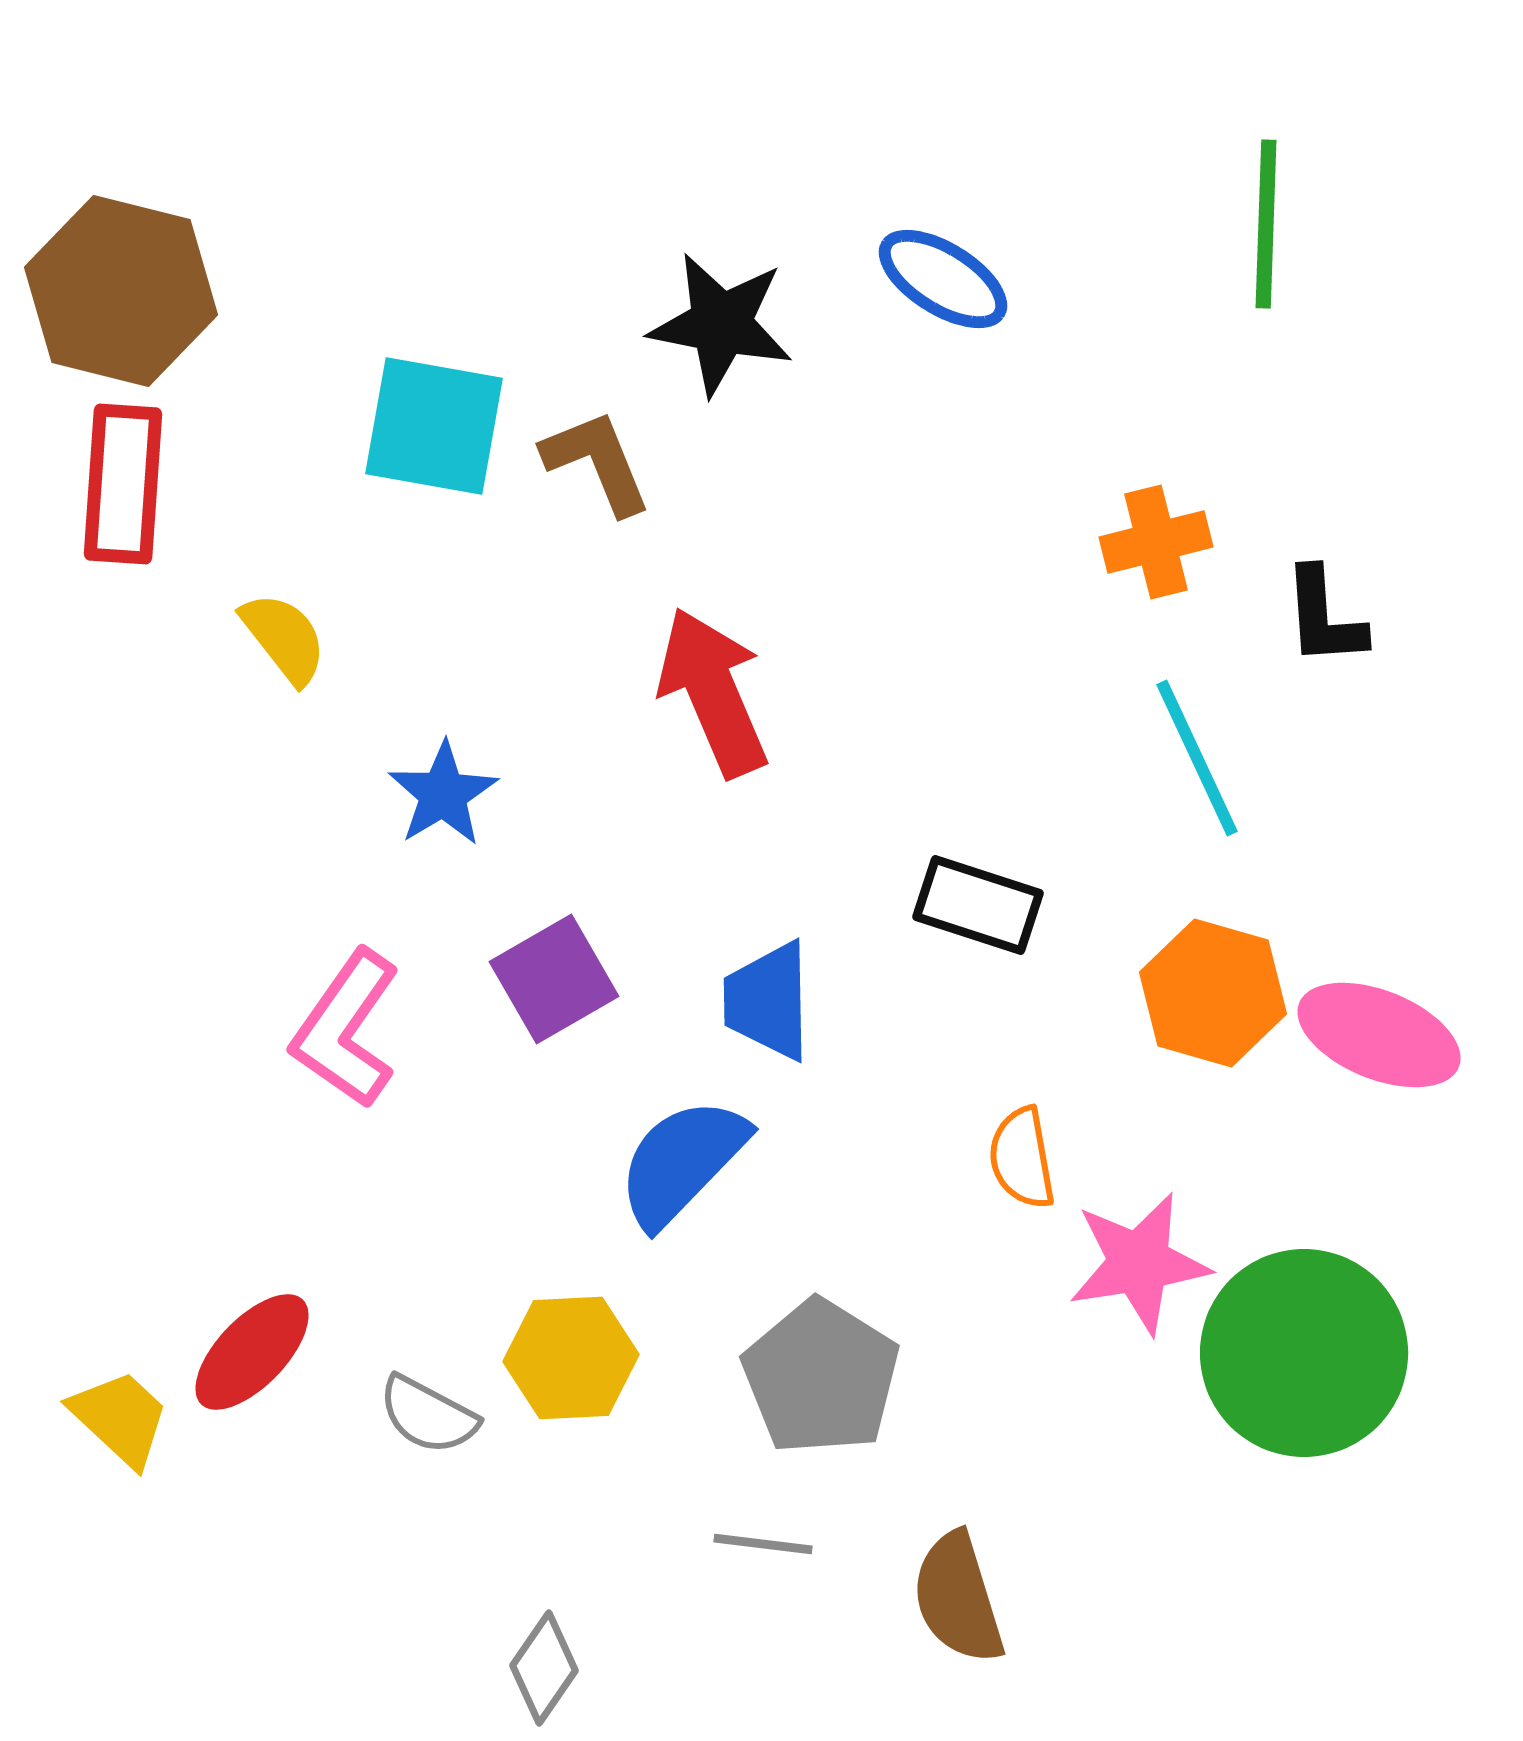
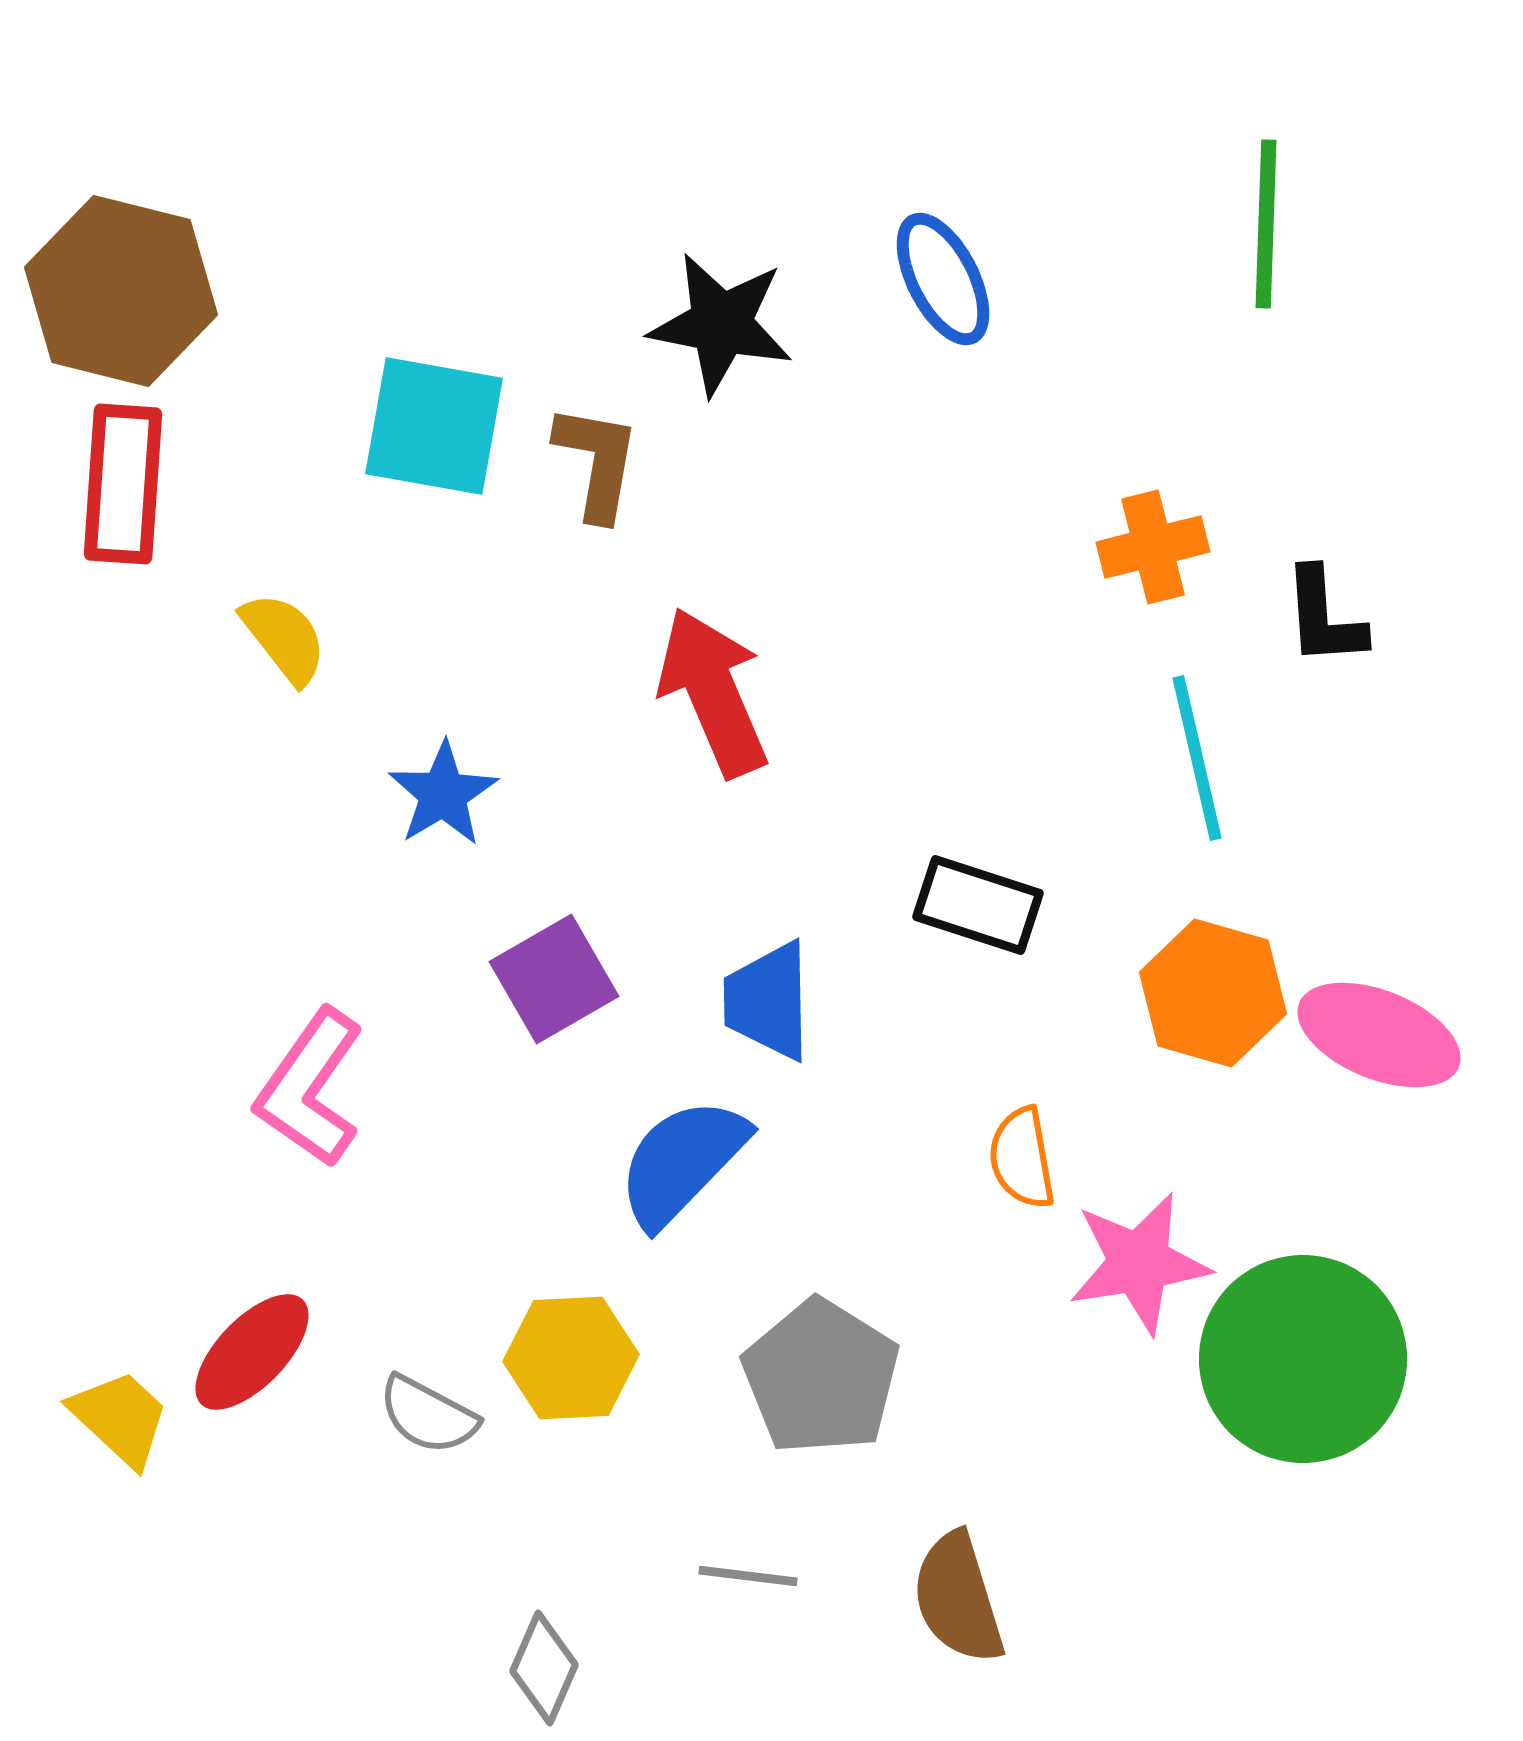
blue ellipse: rotated 31 degrees clockwise
brown L-shape: rotated 32 degrees clockwise
orange cross: moved 3 px left, 5 px down
cyan line: rotated 12 degrees clockwise
pink L-shape: moved 36 px left, 59 px down
green circle: moved 1 px left, 6 px down
gray line: moved 15 px left, 32 px down
gray diamond: rotated 11 degrees counterclockwise
